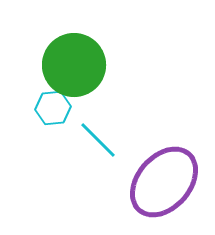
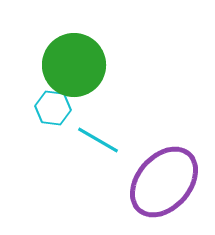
cyan hexagon: rotated 12 degrees clockwise
cyan line: rotated 15 degrees counterclockwise
